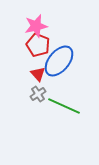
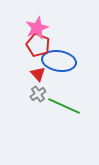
pink star: moved 1 px right, 2 px down; rotated 10 degrees counterclockwise
blue ellipse: rotated 60 degrees clockwise
